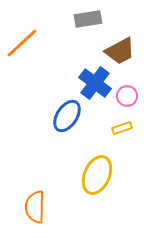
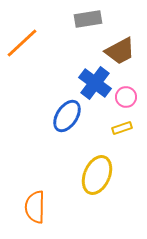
pink circle: moved 1 px left, 1 px down
